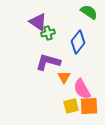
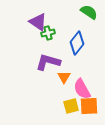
blue diamond: moved 1 px left, 1 px down
